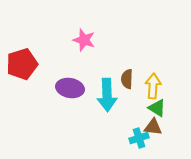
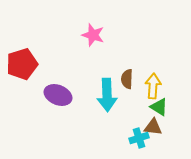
pink star: moved 9 px right, 5 px up
purple ellipse: moved 12 px left, 7 px down; rotated 12 degrees clockwise
green triangle: moved 2 px right, 1 px up
